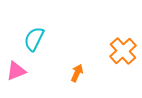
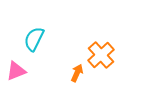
orange cross: moved 22 px left, 4 px down
